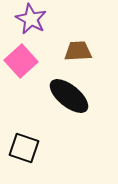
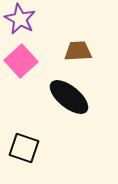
purple star: moved 11 px left
black ellipse: moved 1 px down
